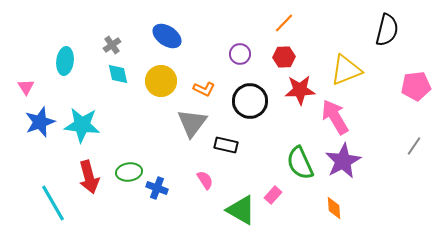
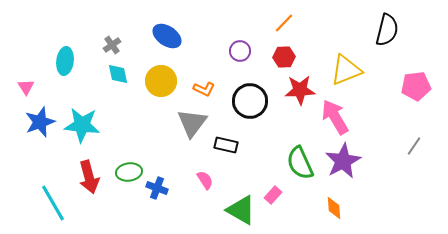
purple circle: moved 3 px up
